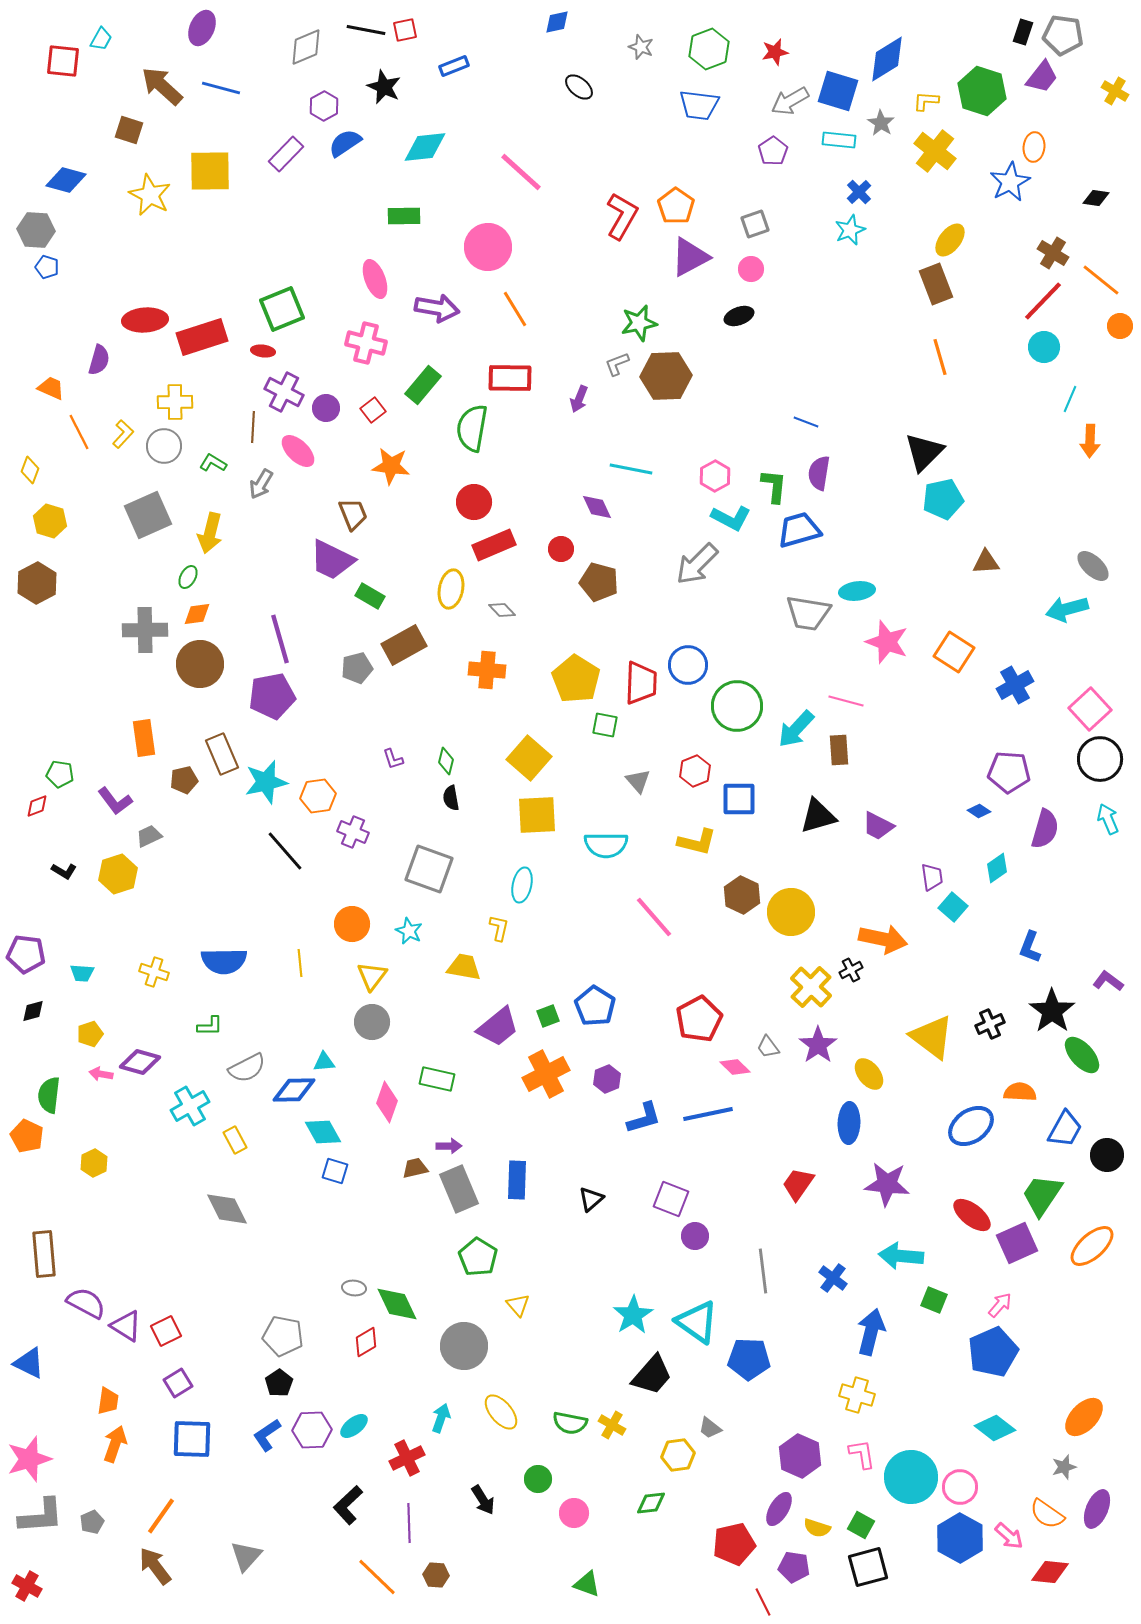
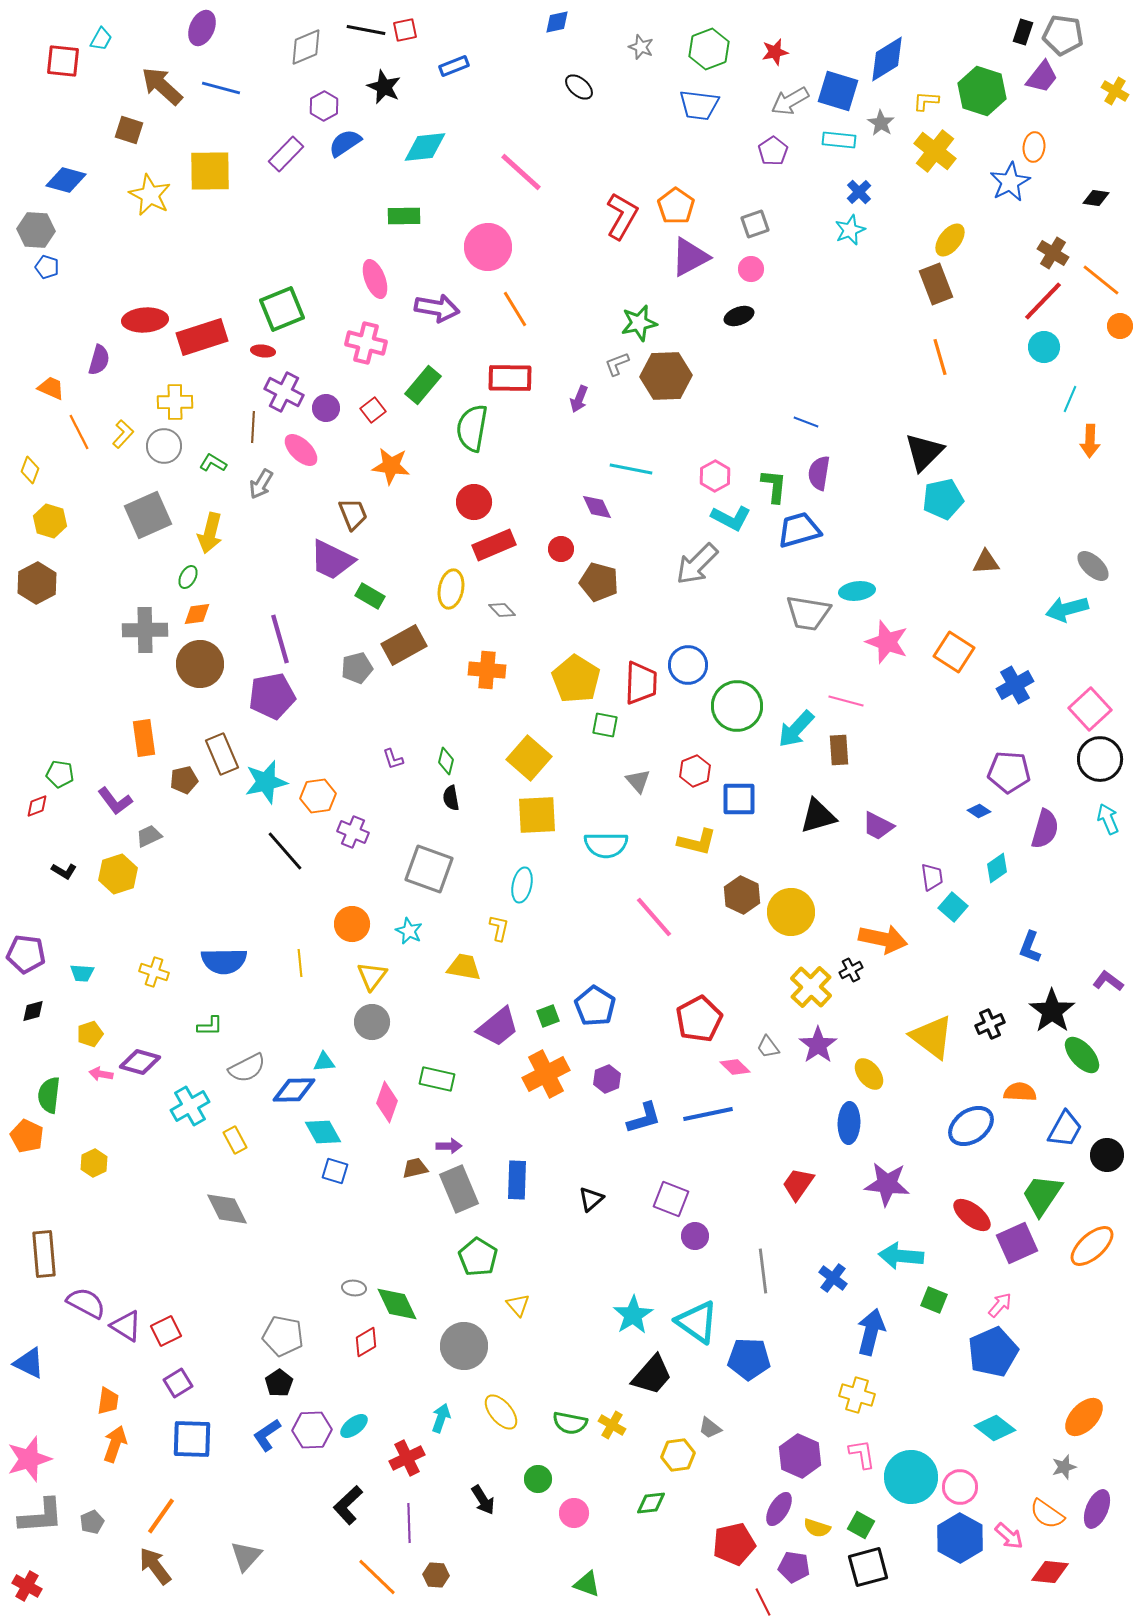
pink ellipse at (298, 451): moved 3 px right, 1 px up
